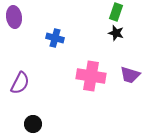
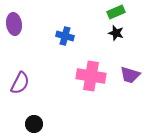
green rectangle: rotated 48 degrees clockwise
purple ellipse: moved 7 px down
blue cross: moved 10 px right, 2 px up
black circle: moved 1 px right
